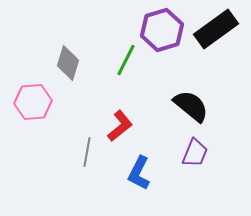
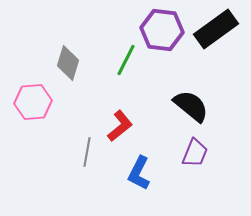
purple hexagon: rotated 24 degrees clockwise
